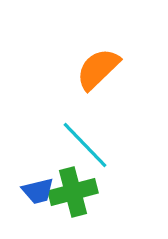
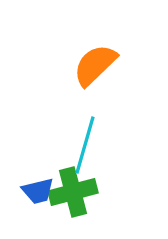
orange semicircle: moved 3 px left, 4 px up
cyan line: rotated 60 degrees clockwise
